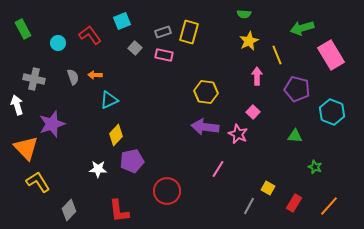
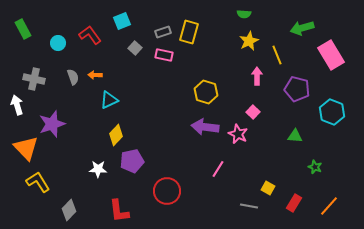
yellow hexagon at (206, 92): rotated 10 degrees clockwise
gray line at (249, 206): rotated 72 degrees clockwise
